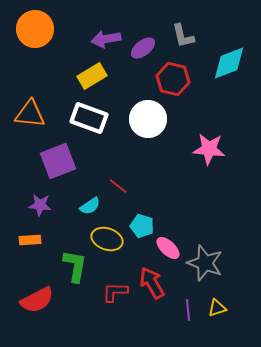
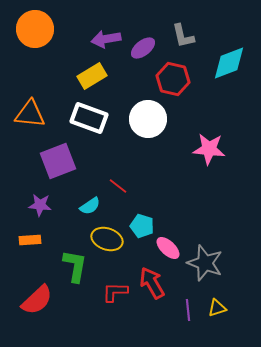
red semicircle: rotated 16 degrees counterclockwise
